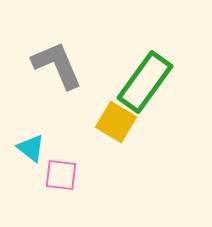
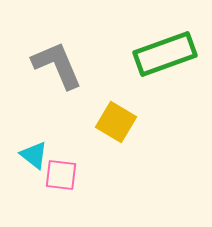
green rectangle: moved 20 px right, 28 px up; rotated 34 degrees clockwise
cyan triangle: moved 3 px right, 7 px down
